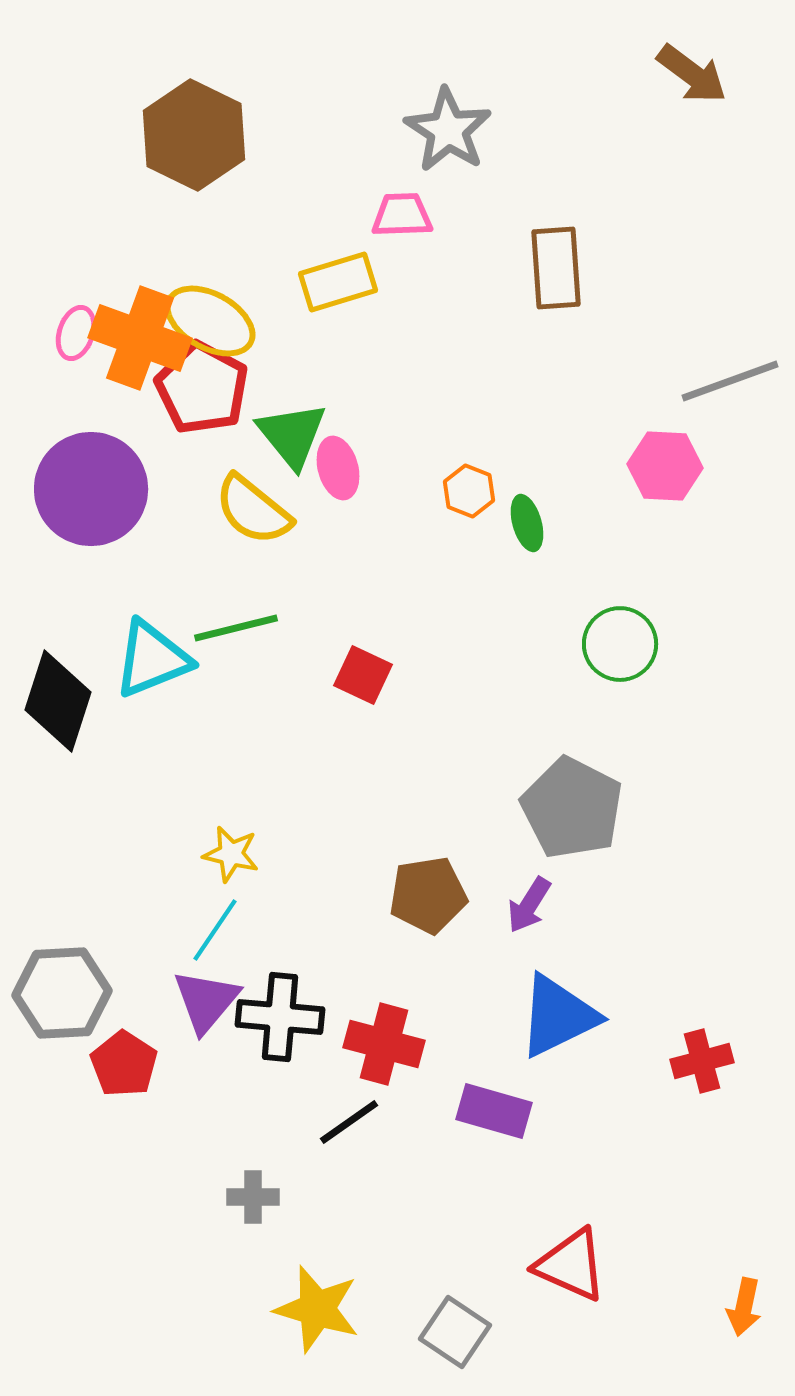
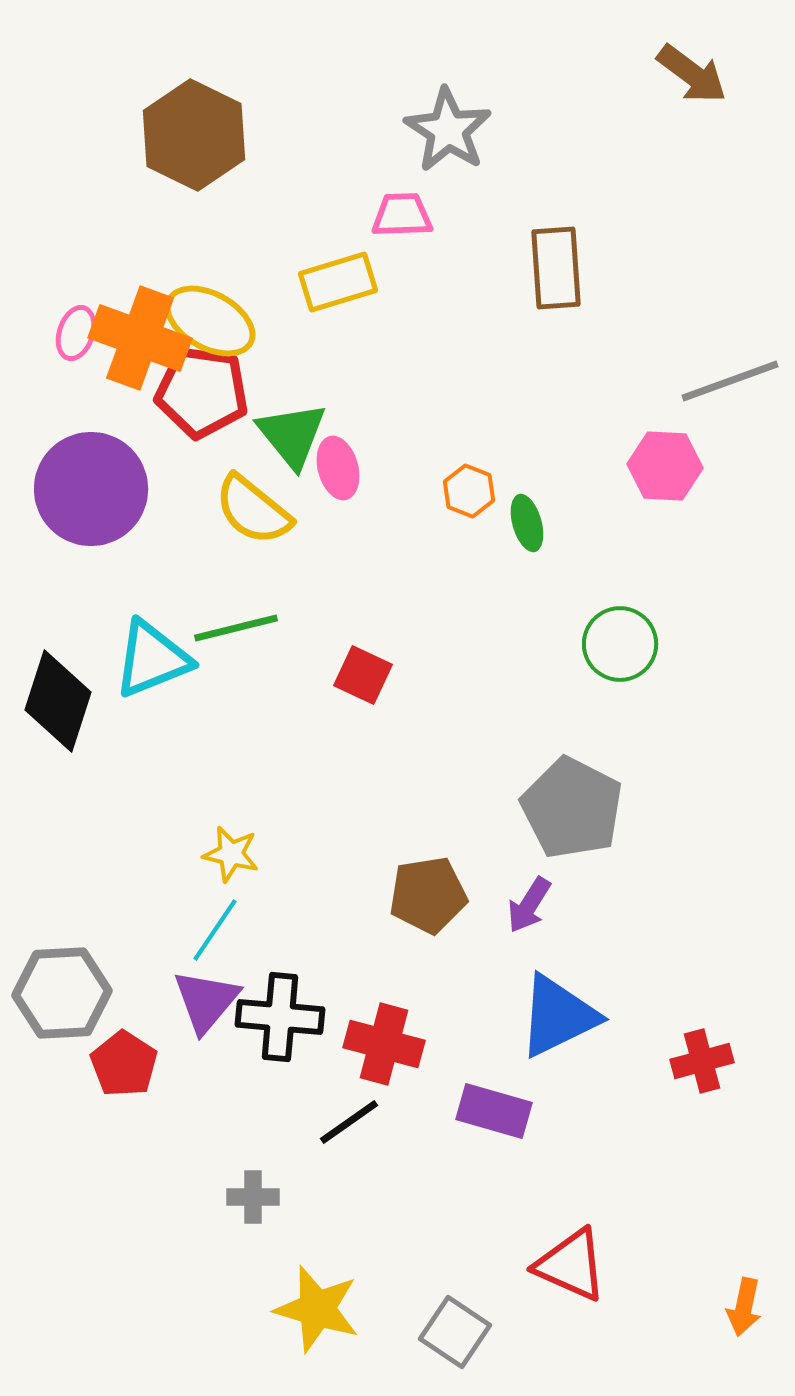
red pentagon at (202, 388): moved 4 px down; rotated 20 degrees counterclockwise
